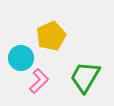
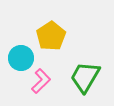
yellow pentagon: rotated 8 degrees counterclockwise
pink L-shape: moved 2 px right
